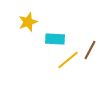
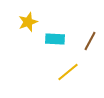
brown line: moved 9 px up
yellow line: moved 12 px down
